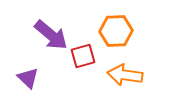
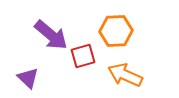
orange arrow: rotated 16 degrees clockwise
